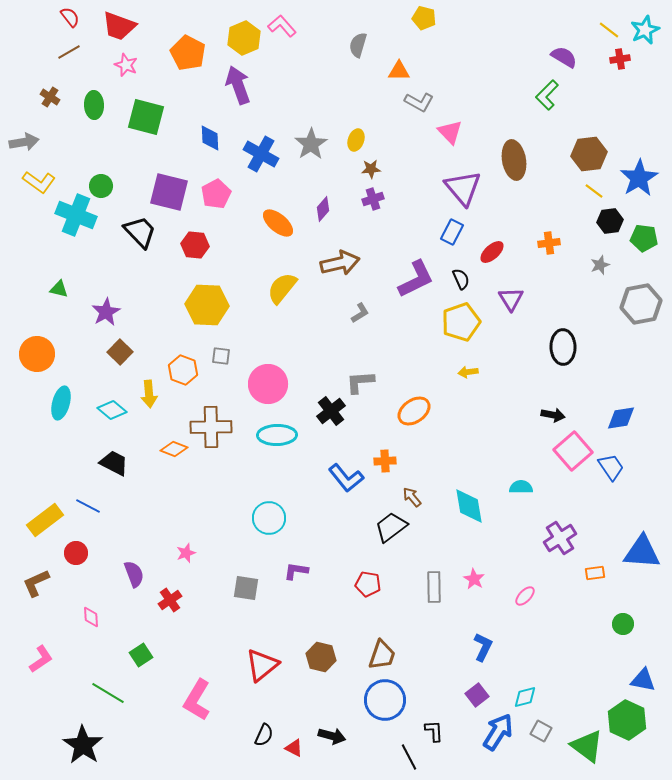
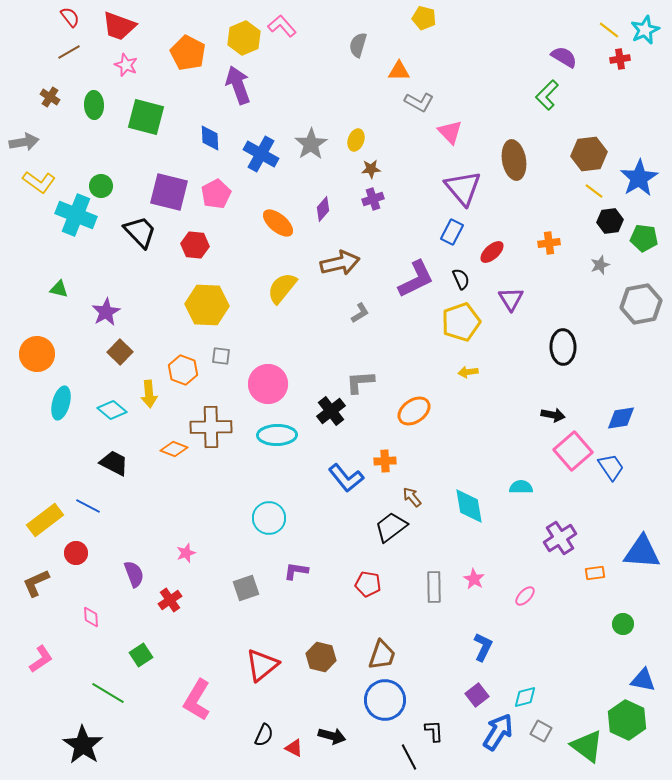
gray square at (246, 588): rotated 28 degrees counterclockwise
